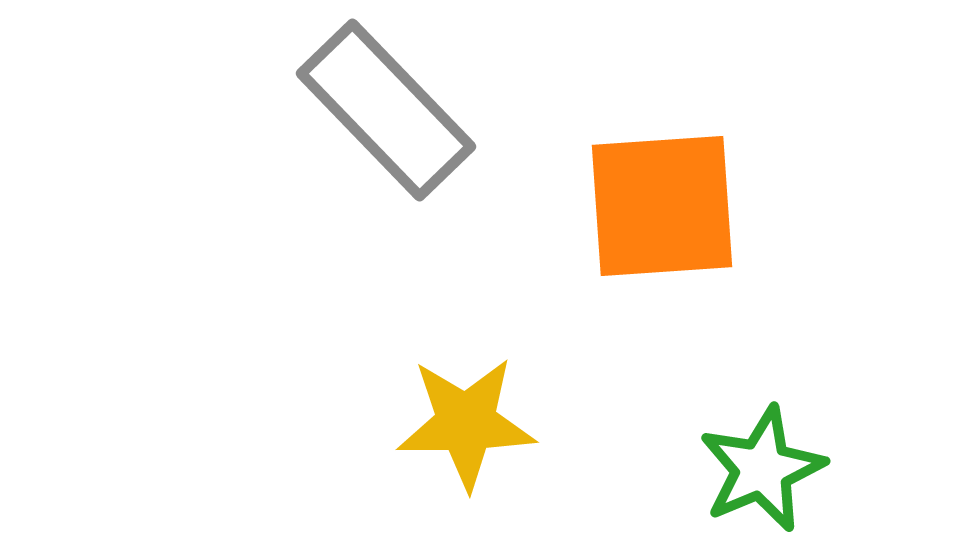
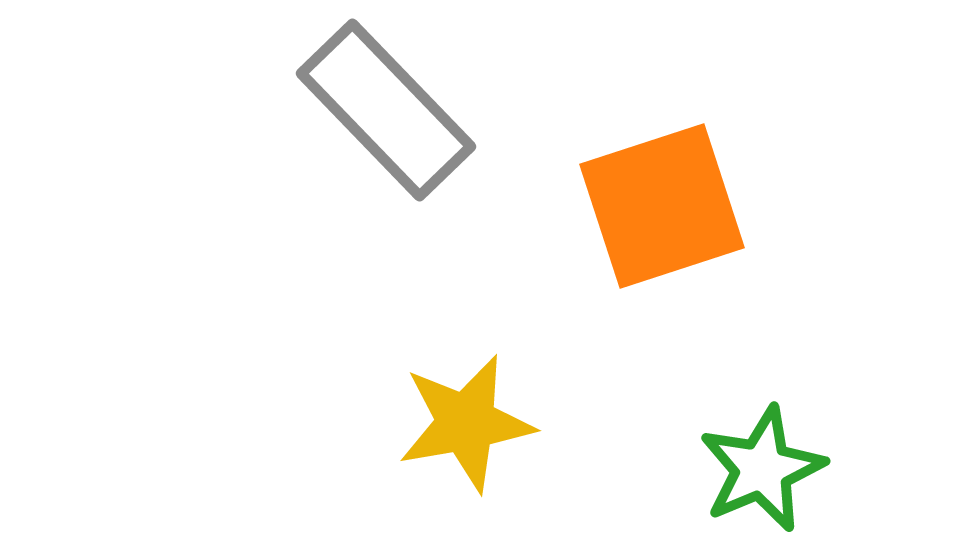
orange square: rotated 14 degrees counterclockwise
yellow star: rotated 9 degrees counterclockwise
